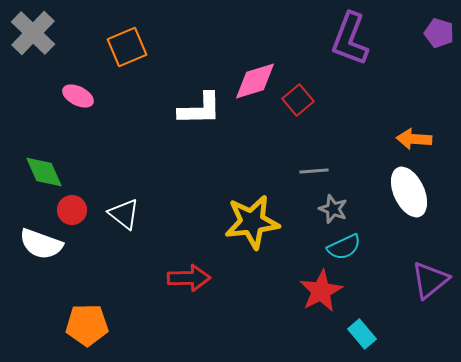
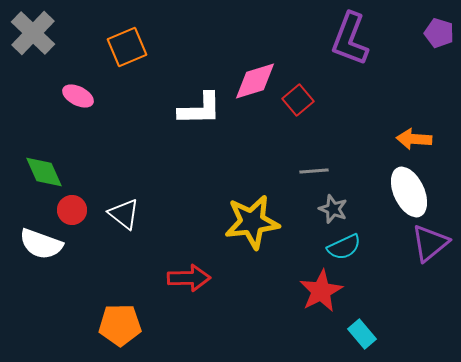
purple triangle: moved 37 px up
orange pentagon: moved 33 px right
